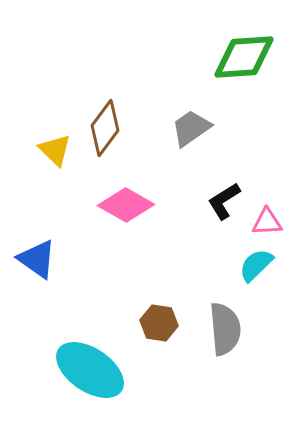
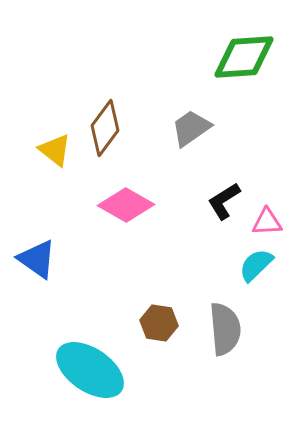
yellow triangle: rotated 6 degrees counterclockwise
